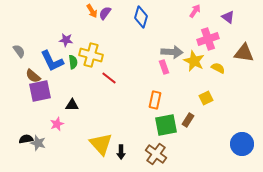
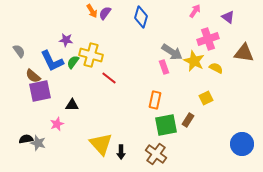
gray arrow: rotated 30 degrees clockwise
green semicircle: rotated 136 degrees counterclockwise
yellow semicircle: moved 2 px left
